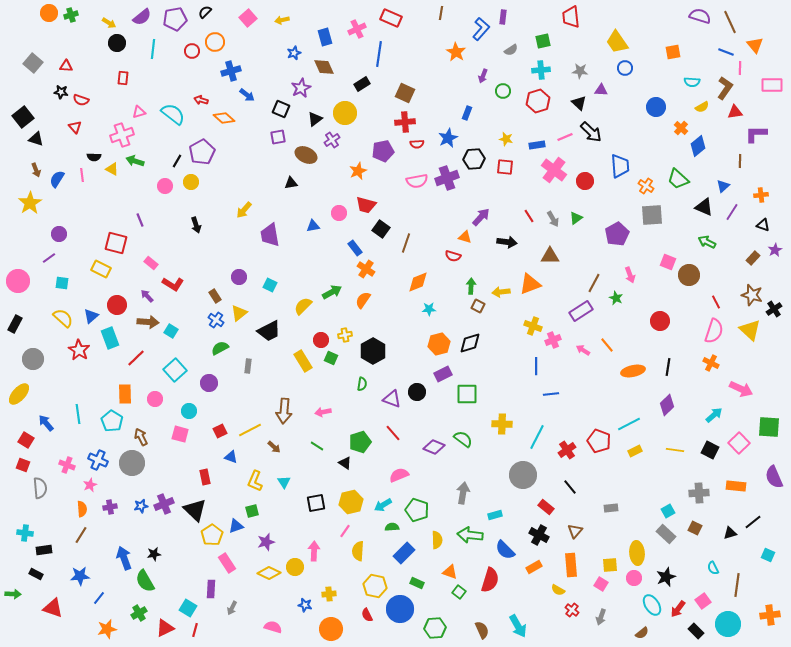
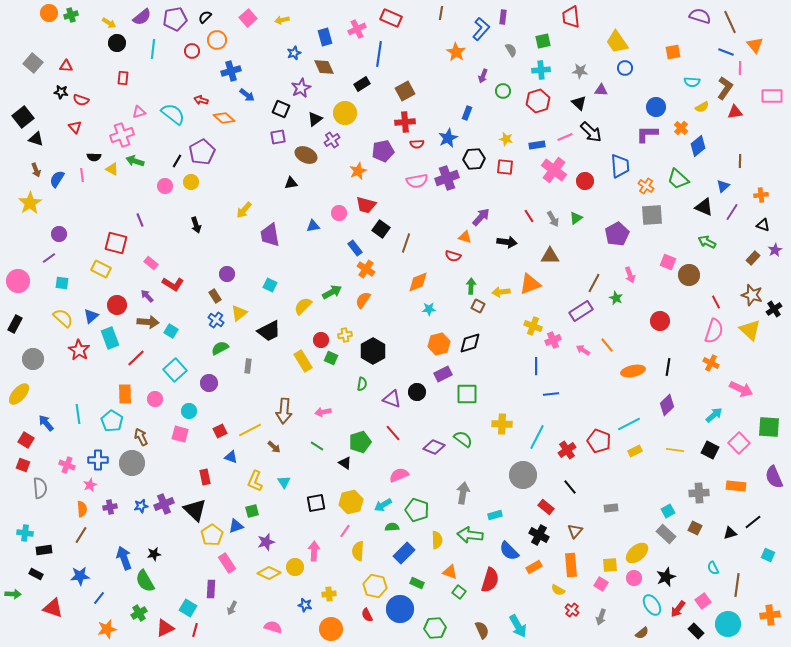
black semicircle at (205, 12): moved 5 px down
orange circle at (215, 42): moved 2 px right, 2 px up
gray semicircle at (511, 50): rotated 88 degrees counterclockwise
pink rectangle at (772, 85): moved 11 px down
brown square at (405, 93): moved 2 px up; rotated 36 degrees clockwise
purple L-shape at (756, 134): moved 109 px left
purple circle at (239, 277): moved 12 px left, 3 px up
blue cross at (98, 460): rotated 24 degrees counterclockwise
blue semicircle at (505, 550): moved 4 px right, 1 px down
yellow ellipse at (637, 553): rotated 55 degrees clockwise
